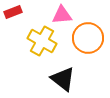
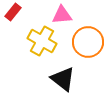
red rectangle: rotated 30 degrees counterclockwise
orange circle: moved 4 px down
